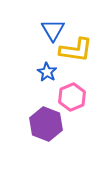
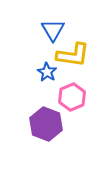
yellow L-shape: moved 3 px left, 5 px down
